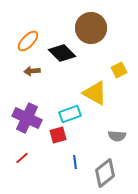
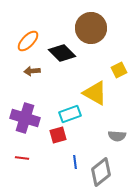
purple cross: moved 2 px left; rotated 8 degrees counterclockwise
red line: rotated 48 degrees clockwise
gray diamond: moved 4 px left, 1 px up
